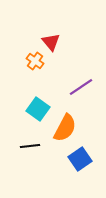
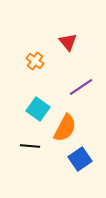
red triangle: moved 17 px right
black line: rotated 12 degrees clockwise
